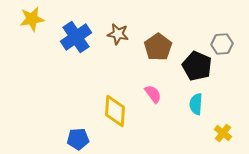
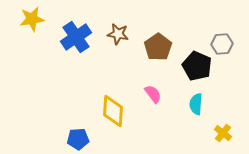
yellow diamond: moved 2 px left
